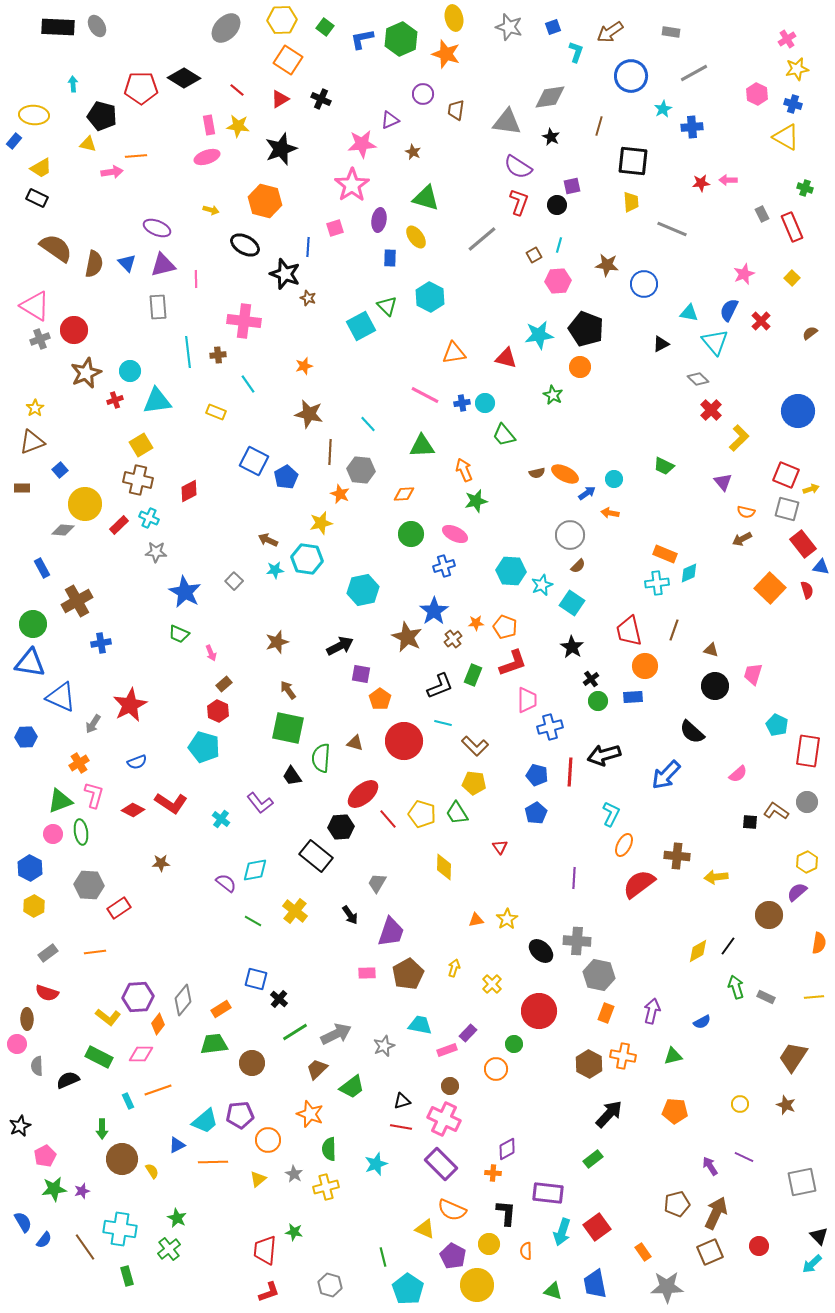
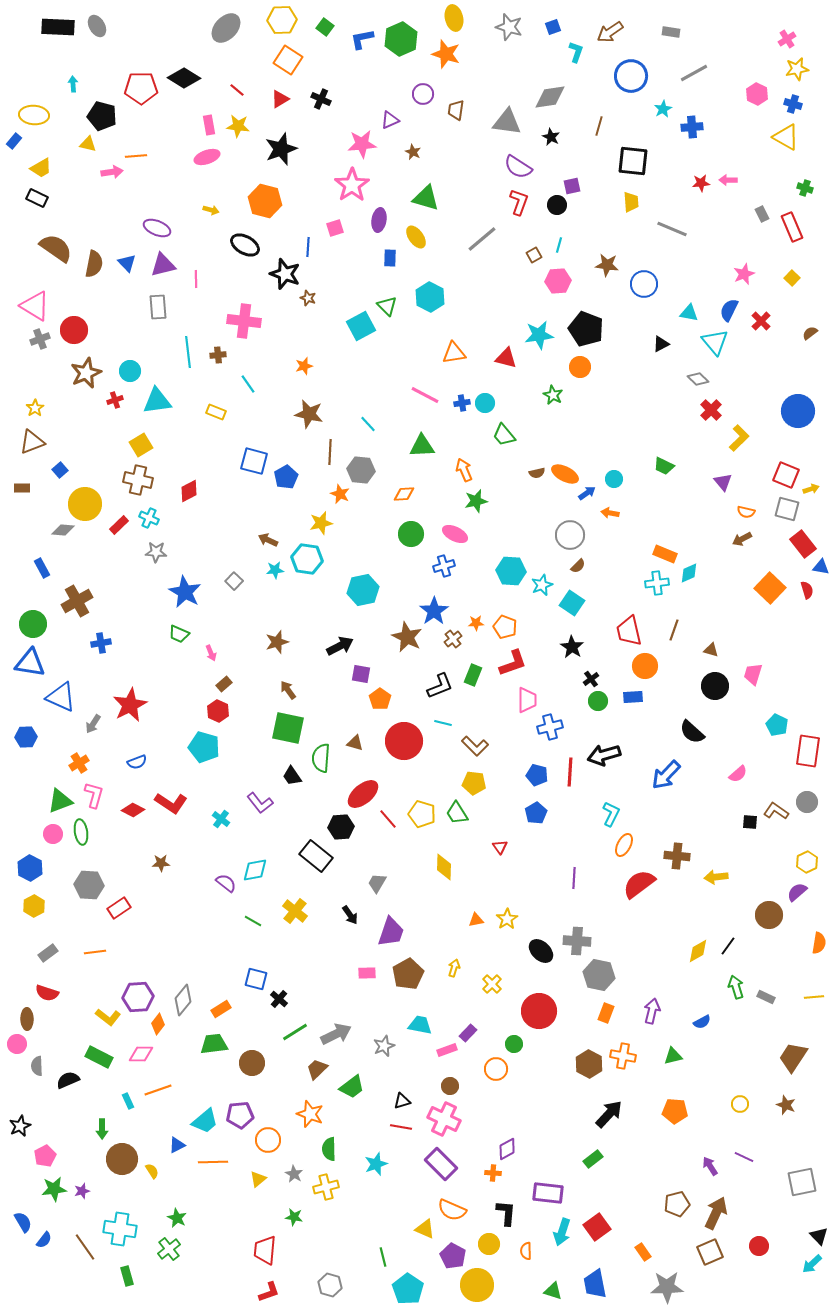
blue square at (254, 461): rotated 12 degrees counterclockwise
green star at (294, 1232): moved 15 px up
